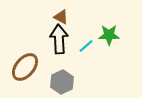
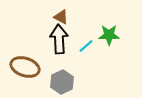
brown ellipse: rotated 68 degrees clockwise
